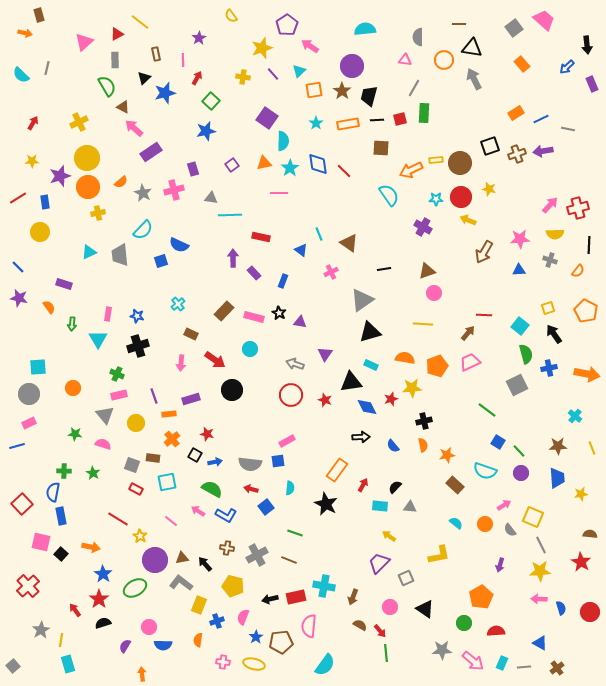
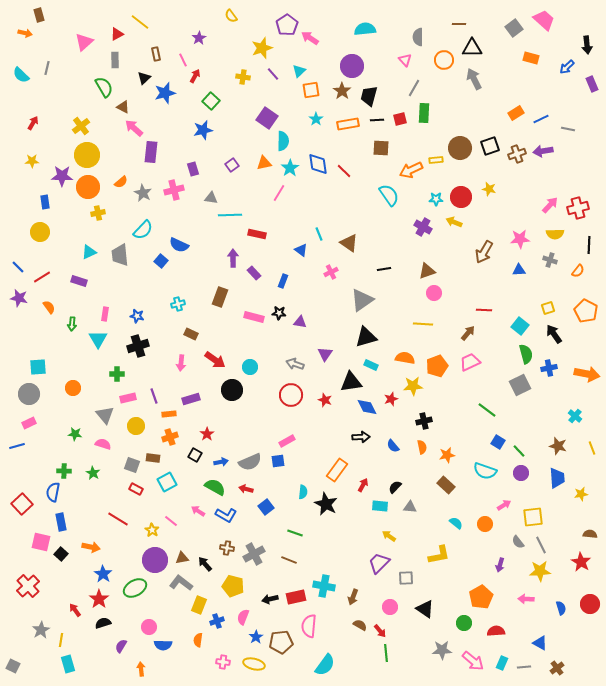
pink arrow at (310, 46): moved 8 px up
black triangle at (472, 48): rotated 10 degrees counterclockwise
pink line at (183, 60): rotated 24 degrees counterclockwise
pink triangle at (405, 60): rotated 40 degrees clockwise
orange rectangle at (522, 64): moved 9 px right, 6 px up; rotated 35 degrees counterclockwise
red arrow at (197, 78): moved 2 px left, 2 px up
green semicircle at (107, 86): moved 3 px left, 1 px down
orange square at (314, 90): moved 3 px left
yellow cross at (79, 122): moved 2 px right, 4 px down; rotated 12 degrees counterclockwise
cyan star at (316, 123): moved 4 px up
blue star at (206, 131): moved 3 px left, 1 px up
purple rectangle at (151, 152): rotated 50 degrees counterclockwise
yellow circle at (87, 158): moved 3 px up
brown circle at (460, 163): moved 15 px up
purple star at (60, 176): moved 2 px right; rotated 20 degrees clockwise
pink line at (279, 193): rotated 60 degrees counterclockwise
red line at (18, 198): moved 24 px right, 79 px down
yellow arrow at (468, 220): moved 14 px left, 2 px down
red rectangle at (261, 237): moved 4 px left, 3 px up
blue square at (161, 261): rotated 32 degrees counterclockwise
purple rectangle at (64, 284): moved 15 px right, 3 px up
cyan cross at (178, 304): rotated 24 degrees clockwise
brown rectangle at (224, 311): moved 4 px left, 14 px up; rotated 24 degrees counterclockwise
black star at (279, 313): rotated 24 degrees counterclockwise
pink rectangle at (108, 314): moved 3 px left
red line at (484, 315): moved 5 px up
black triangle at (370, 332): moved 4 px left, 5 px down
cyan circle at (250, 349): moved 18 px down
green cross at (117, 374): rotated 24 degrees counterclockwise
gray square at (517, 385): moved 3 px right
yellow star at (412, 388): moved 1 px right, 2 px up
pink rectangle at (119, 395): moved 9 px right, 3 px down
yellow circle at (136, 423): moved 3 px down
red star at (207, 434): rotated 24 degrees clockwise
orange cross at (172, 439): moved 2 px left, 2 px up; rotated 21 degrees clockwise
orange semicircle at (423, 445): moved 1 px left, 2 px down
brown star at (558, 446): rotated 18 degrees clockwise
blue arrow at (215, 462): moved 6 px right
gray semicircle at (250, 464): moved 2 px up; rotated 30 degrees counterclockwise
cyan square at (167, 482): rotated 18 degrees counterclockwise
brown rectangle at (455, 485): moved 9 px left
cyan semicircle at (290, 488): moved 13 px right, 4 px down
green semicircle at (212, 489): moved 3 px right, 2 px up
red arrow at (251, 489): moved 5 px left
blue rectangle at (61, 516): moved 6 px down
yellow square at (533, 517): rotated 30 degrees counterclockwise
gray semicircle at (510, 530): moved 8 px right, 12 px down
yellow star at (140, 536): moved 12 px right, 6 px up
gray cross at (257, 555): moved 3 px left, 1 px up
gray square at (406, 578): rotated 21 degrees clockwise
pink arrow at (539, 599): moved 13 px left
red circle at (590, 612): moved 8 px up
purple semicircle at (125, 646): moved 4 px left
gray square at (13, 666): rotated 24 degrees counterclockwise
orange arrow at (142, 674): moved 1 px left, 5 px up
